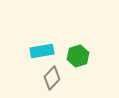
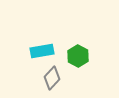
green hexagon: rotated 15 degrees counterclockwise
